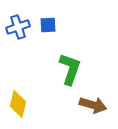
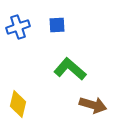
blue square: moved 9 px right
green L-shape: rotated 68 degrees counterclockwise
